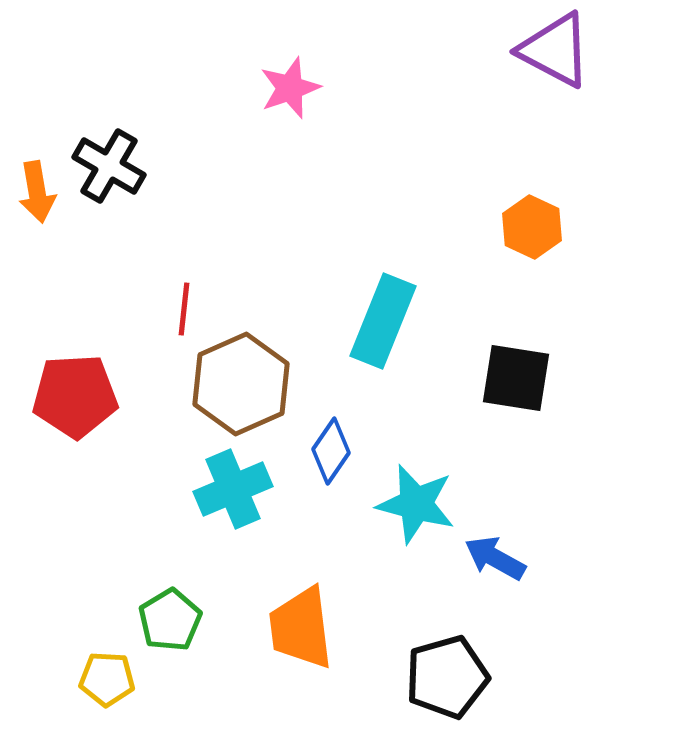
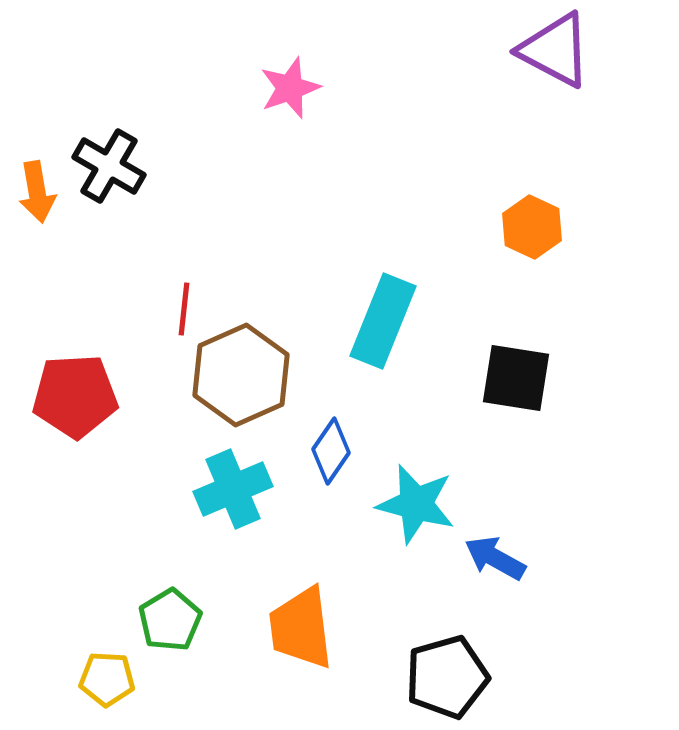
brown hexagon: moved 9 px up
